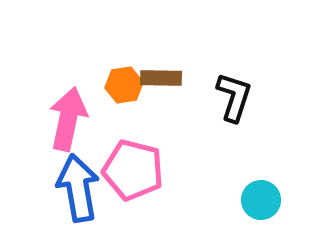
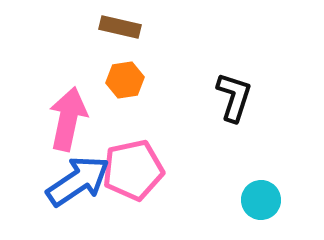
brown rectangle: moved 41 px left, 51 px up; rotated 12 degrees clockwise
orange hexagon: moved 1 px right, 5 px up
pink pentagon: rotated 26 degrees counterclockwise
blue arrow: moved 7 px up; rotated 66 degrees clockwise
